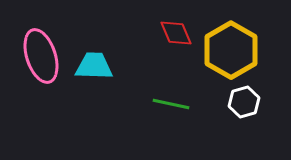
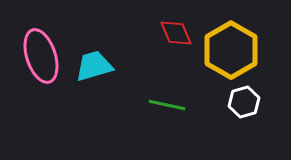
cyan trapezoid: rotated 18 degrees counterclockwise
green line: moved 4 px left, 1 px down
